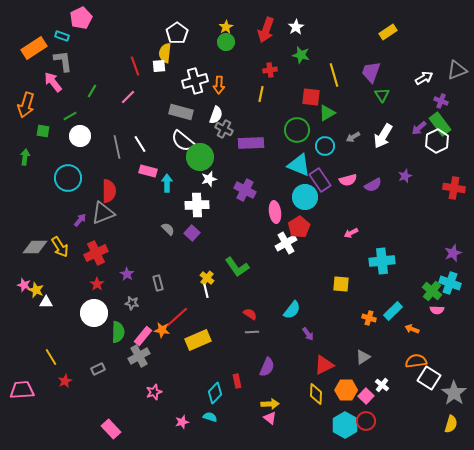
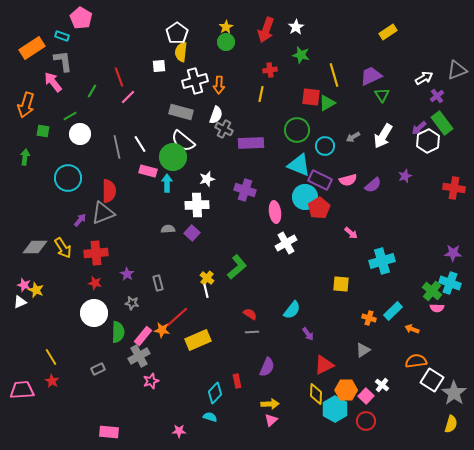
pink pentagon at (81, 18): rotated 15 degrees counterclockwise
orange rectangle at (34, 48): moved 2 px left
yellow semicircle at (165, 53): moved 16 px right, 1 px up
red line at (135, 66): moved 16 px left, 11 px down
purple trapezoid at (371, 72): moved 4 px down; rotated 45 degrees clockwise
purple cross at (441, 101): moved 4 px left, 5 px up; rotated 32 degrees clockwise
green triangle at (327, 113): moved 10 px up
green rectangle at (440, 124): moved 2 px right, 1 px up
white circle at (80, 136): moved 2 px up
white hexagon at (437, 141): moved 9 px left
green circle at (200, 157): moved 27 px left
white star at (209, 179): moved 2 px left
purple rectangle at (320, 180): rotated 30 degrees counterclockwise
purple semicircle at (373, 185): rotated 12 degrees counterclockwise
purple cross at (245, 190): rotated 10 degrees counterclockwise
red pentagon at (299, 227): moved 20 px right, 19 px up
gray semicircle at (168, 229): rotated 48 degrees counterclockwise
pink arrow at (351, 233): rotated 112 degrees counterclockwise
yellow arrow at (60, 247): moved 3 px right, 1 px down
red cross at (96, 253): rotated 20 degrees clockwise
purple star at (453, 253): rotated 24 degrees clockwise
cyan cross at (382, 261): rotated 10 degrees counterclockwise
green L-shape at (237, 267): rotated 95 degrees counterclockwise
red star at (97, 284): moved 2 px left, 1 px up; rotated 24 degrees counterclockwise
white triangle at (46, 302): moved 26 px left; rotated 24 degrees counterclockwise
pink semicircle at (437, 310): moved 2 px up
gray triangle at (363, 357): moved 7 px up
white square at (429, 378): moved 3 px right, 2 px down
red star at (65, 381): moved 13 px left; rotated 16 degrees counterclockwise
pink star at (154, 392): moved 3 px left, 11 px up
pink triangle at (270, 418): moved 1 px right, 2 px down; rotated 40 degrees clockwise
pink star at (182, 422): moved 3 px left, 9 px down; rotated 16 degrees clockwise
cyan hexagon at (345, 425): moved 10 px left, 16 px up
pink rectangle at (111, 429): moved 2 px left, 3 px down; rotated 42 degrees counterclockwise
